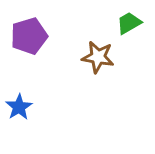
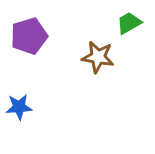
blue star: rotated 28 degrees clockwise
